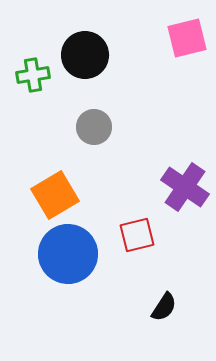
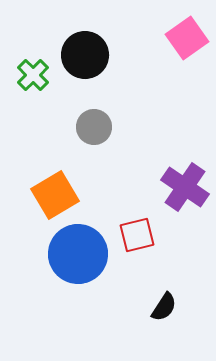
pink square: rotated 21 degrees counterclockwise
green cross: rotated 36 degrees counterclockwise
blue circle: moved 10 px right
